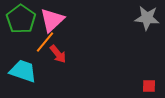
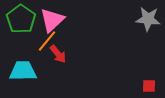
gray star: moved 1 px right, 1 px down
orange line: moved 2 px right, 1 px up
cyan trapezoid: rotated 20 degrees counterclockwise
